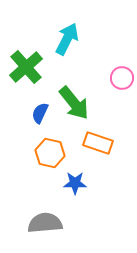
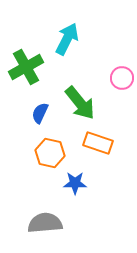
green cross: rotated 12 degrees clockwise
green arrow: moved 6 px right
